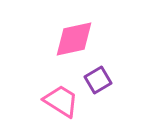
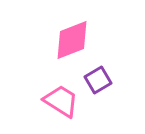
pink diamond: moved 2 px left, 1 px down; rotated 9 degrees counterclockwise
